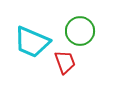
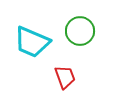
red trapezoid: moved 15 px down
